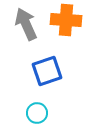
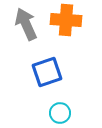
blue square: moved 1 px down
cyan circle: moved 23 px right
